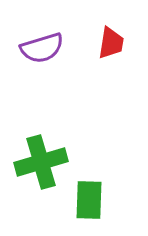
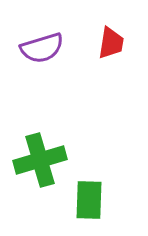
green cross: moved 1 px left, 2 px up
